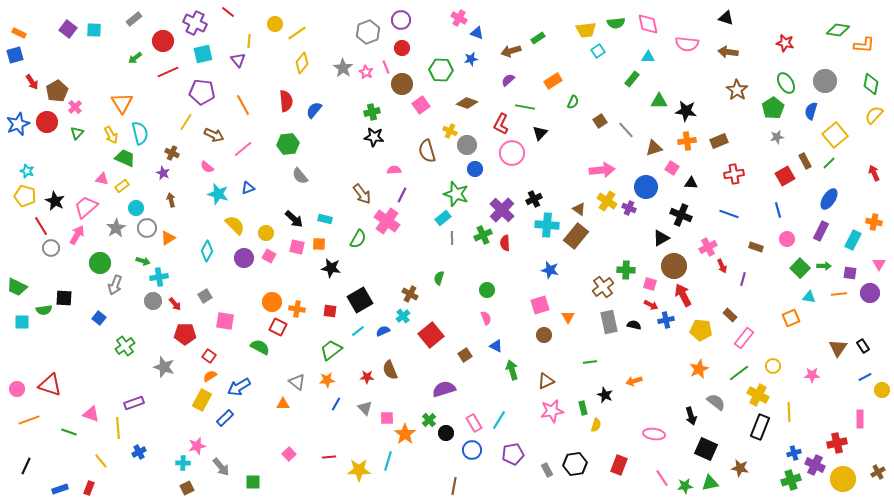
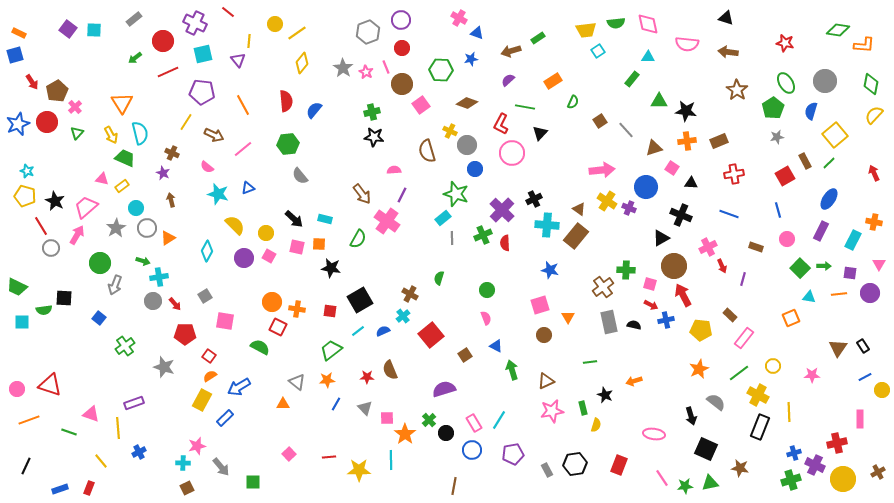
cyan line at (388, 461): moved 3 px right, 1 px up; rotated 18 degrees counterclockwise
